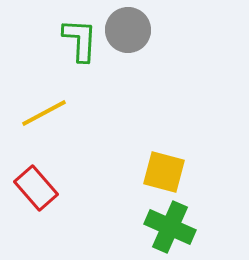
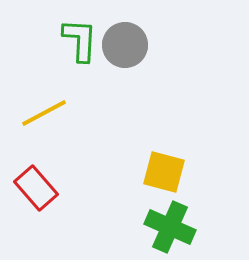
gray circle: moved 3 px left, 15 px down
